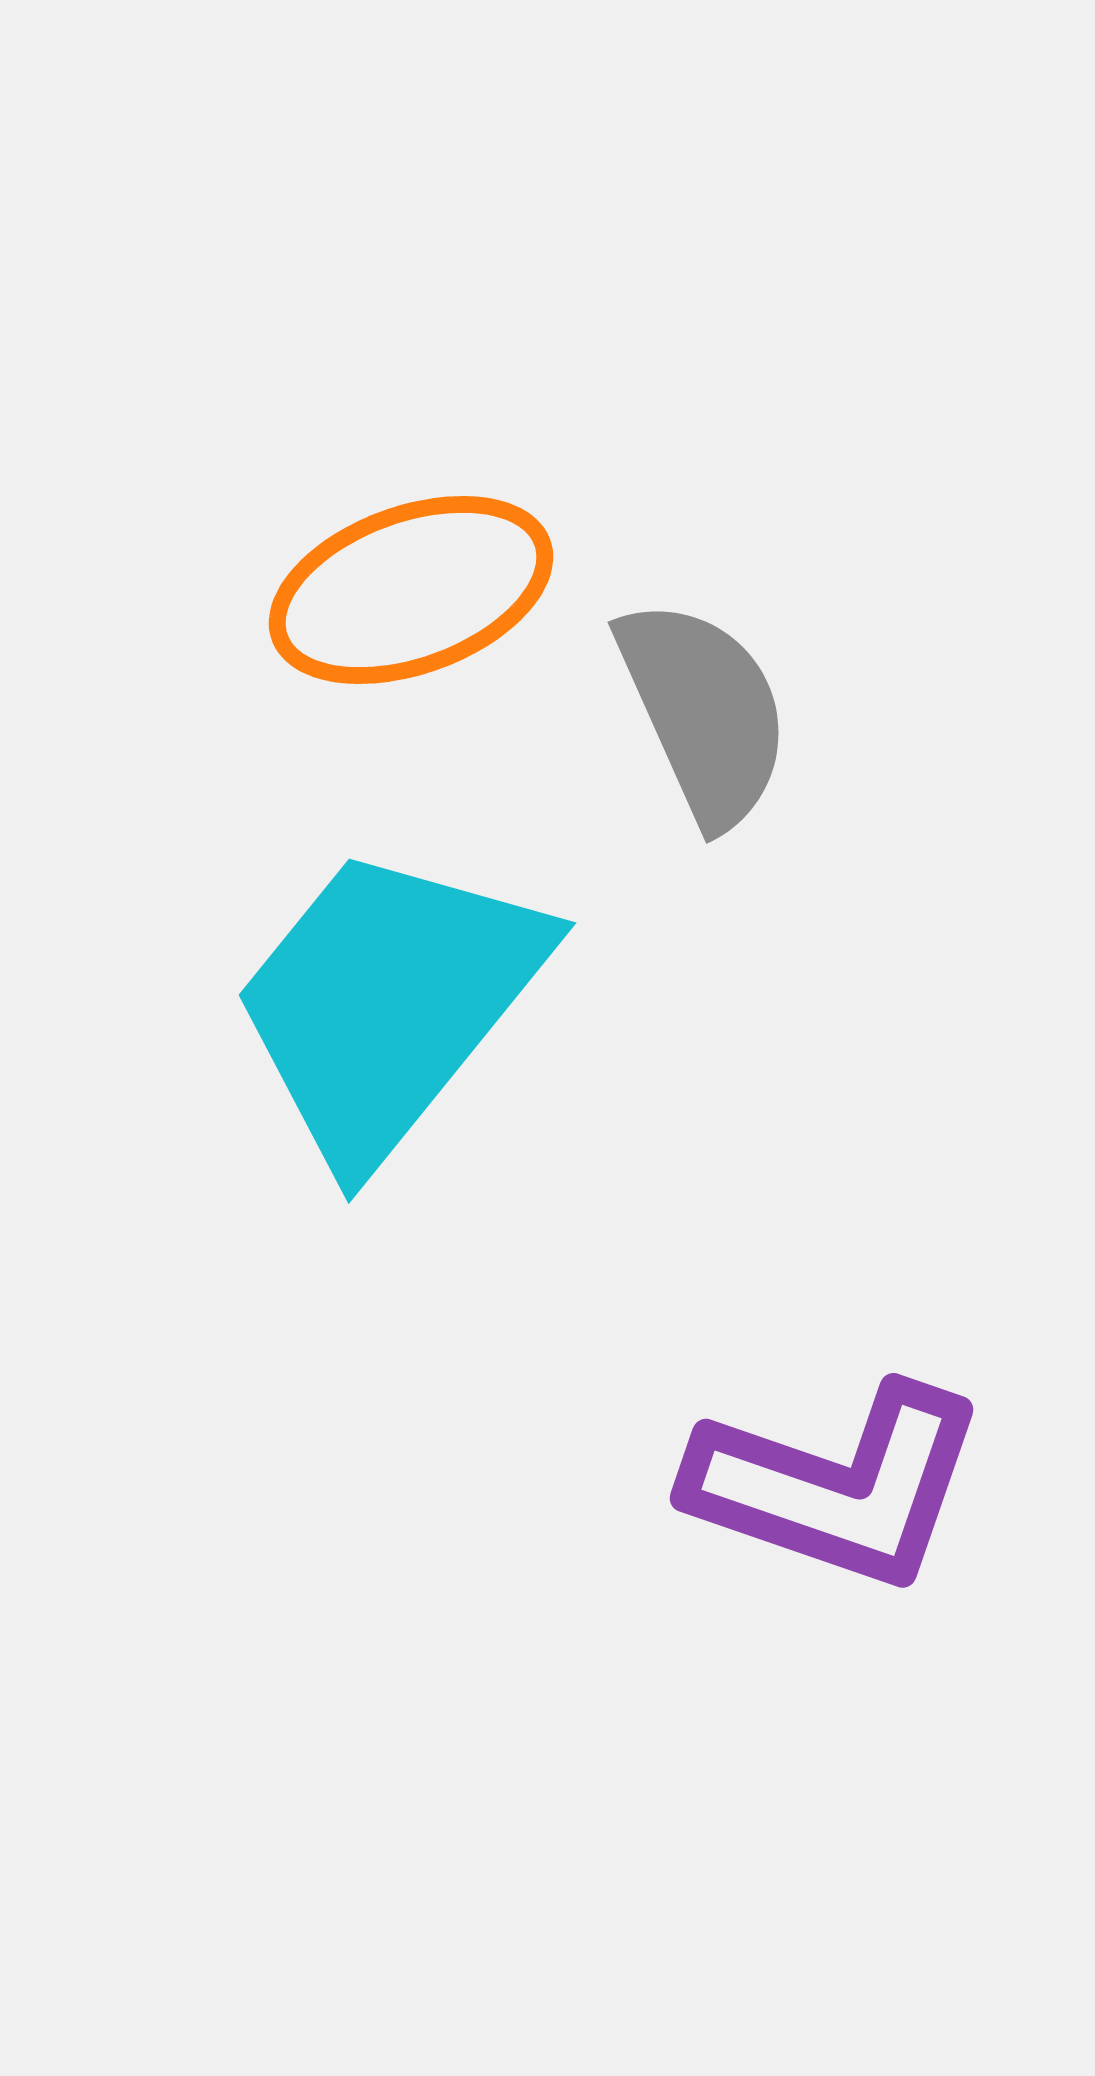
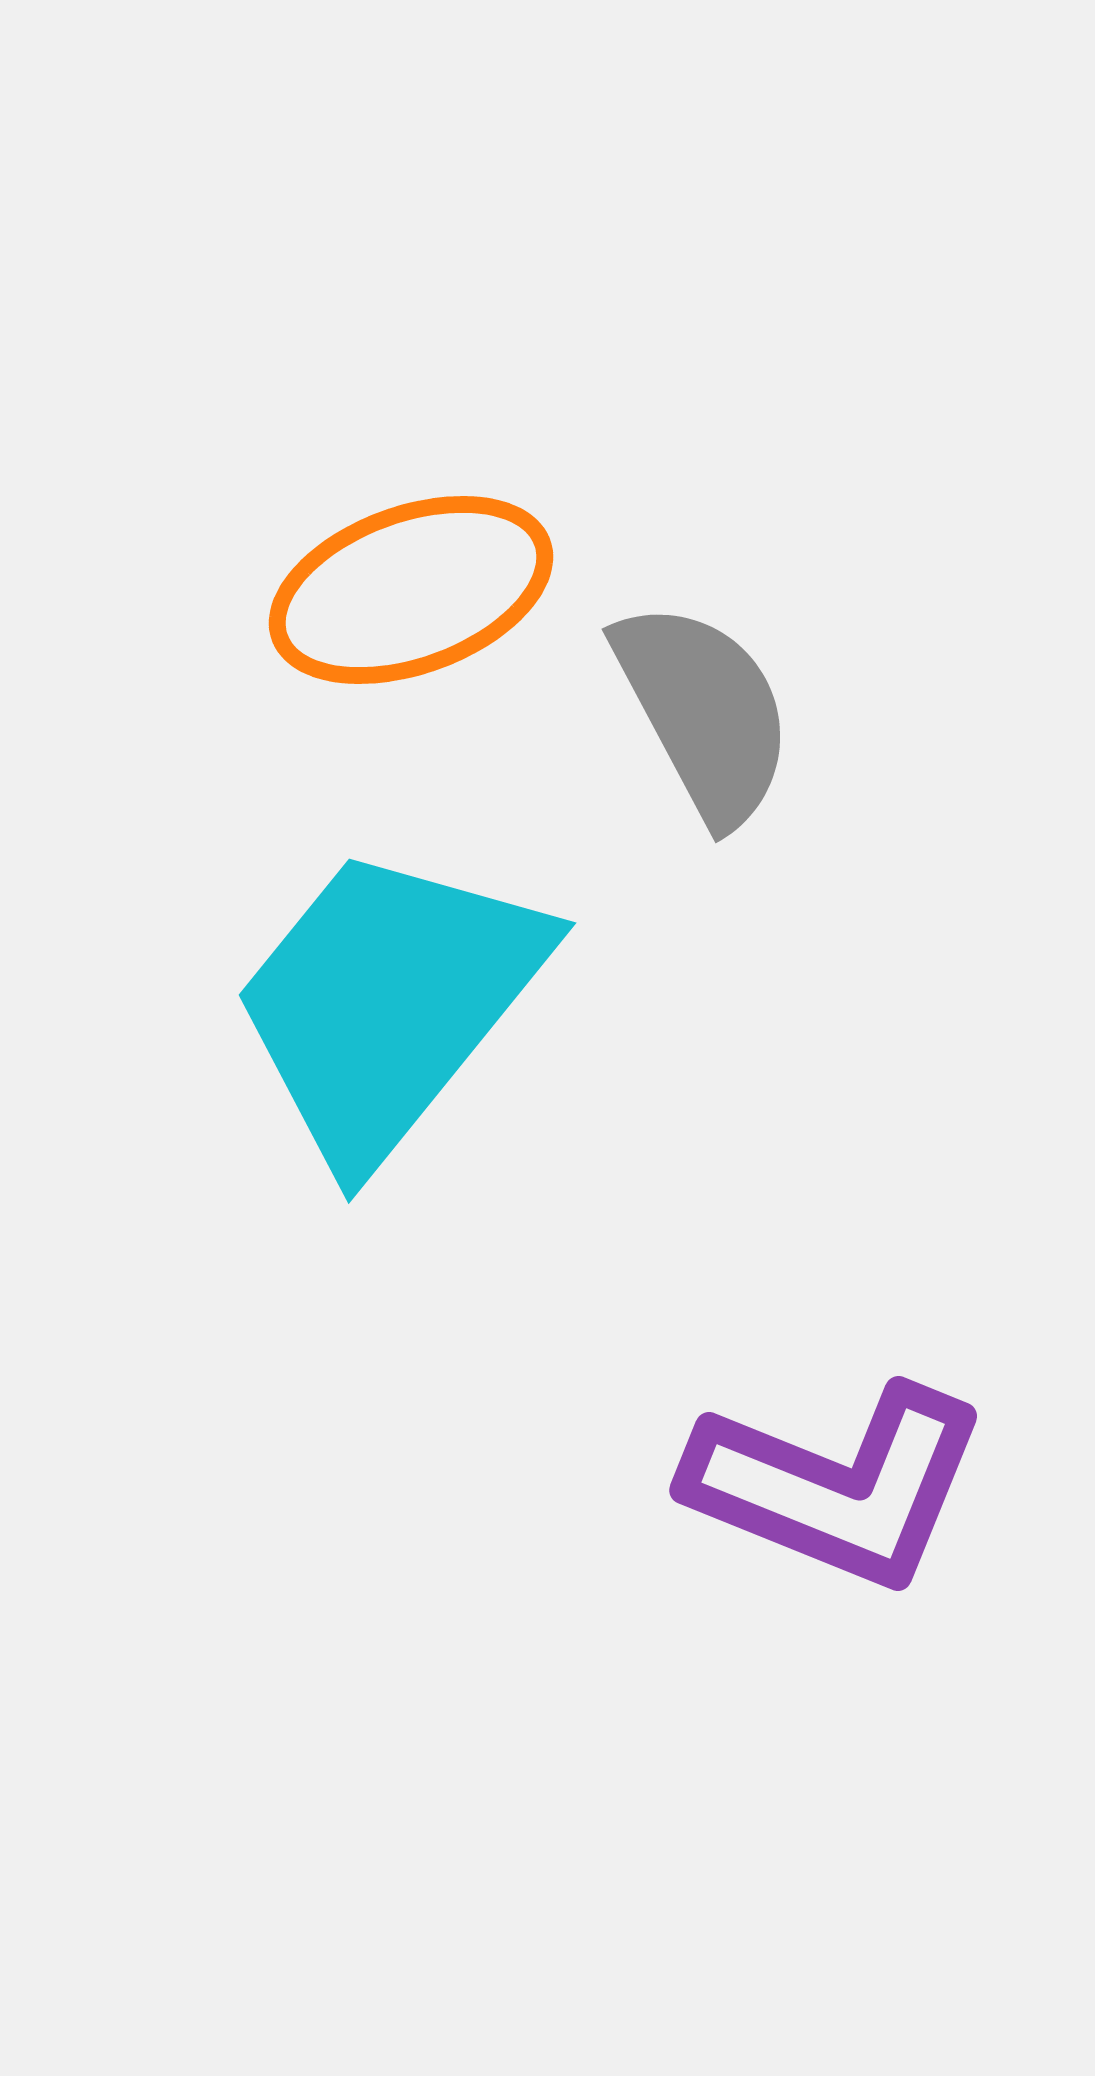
gray semicircle: rotated 4 degrees counterclockwise
purple L-shape: rotated 3 degrees clockwise
